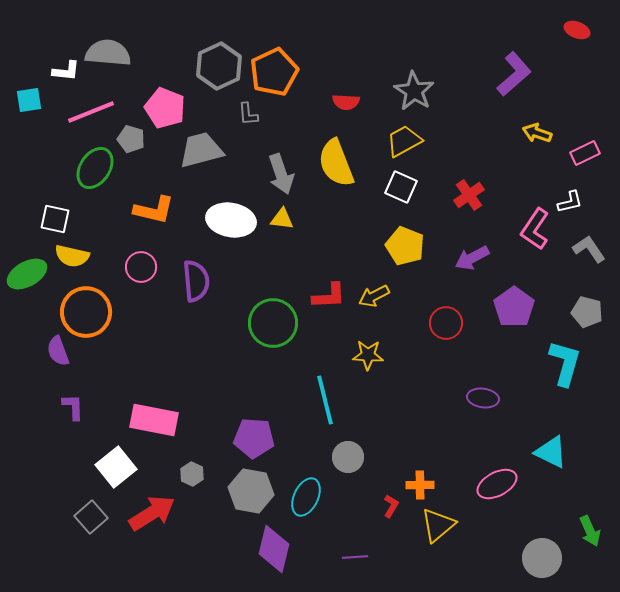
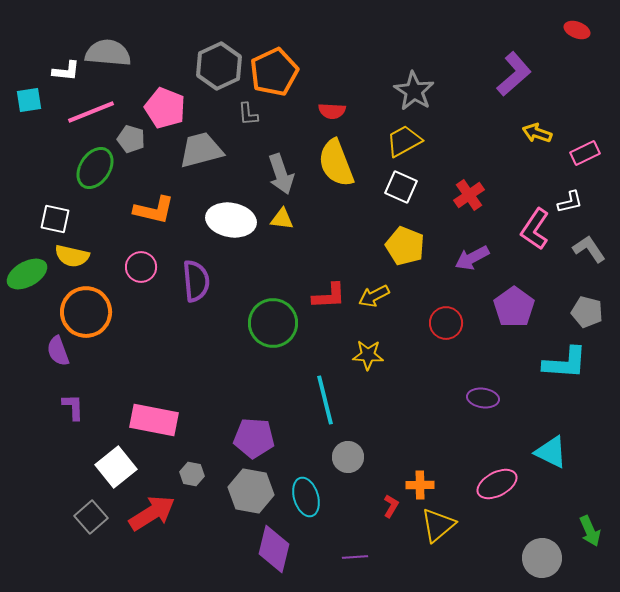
red semicircle at (346, 102): moved 14 px left, 9 px down
cyan L-shape at (565, 363): rotated 78 degrees clockwise
gray hexagon at (192, 474): rotated 15 degrees counterclockwise
cyan ellipse at (306, 497): rotated 42 degrees counterclockwise
